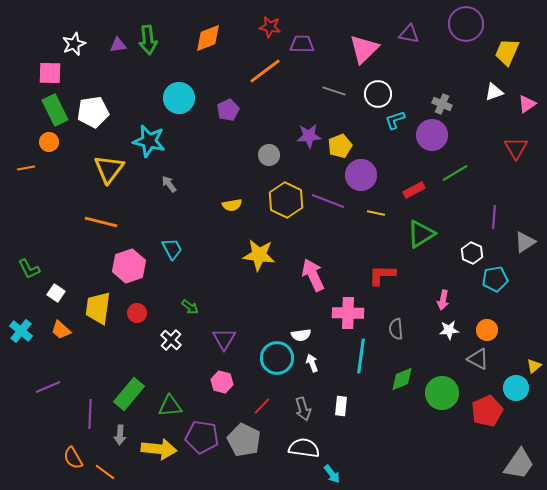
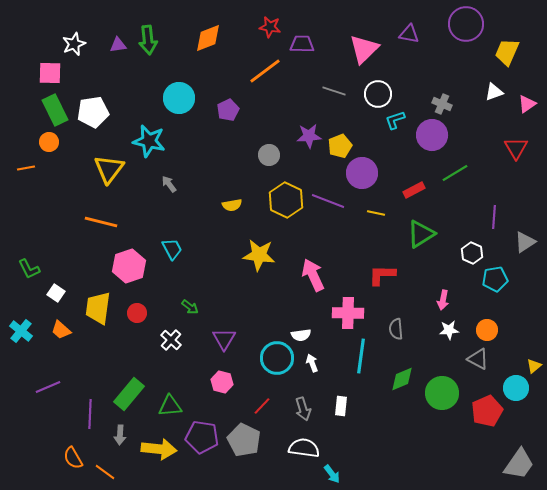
purple circle at (361, 175): moved 1 px right, 2 px up
